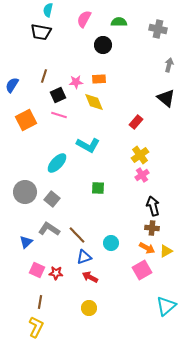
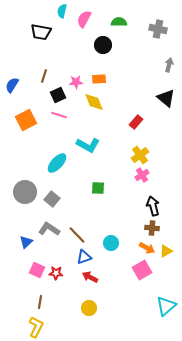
cyan semicircle at (48, 10): moved 14 px right, 1 px down
